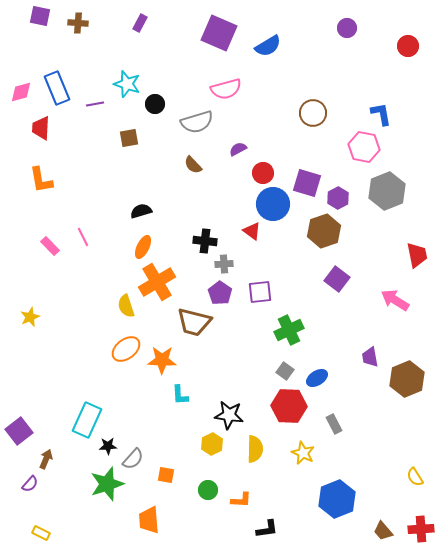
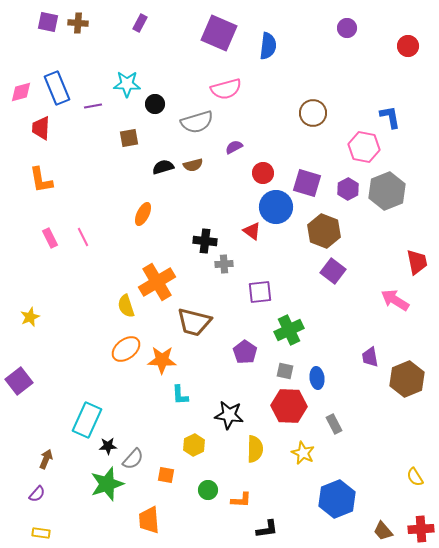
purple square at (40, 16): moved 8 px right, 6 px down
blue semicircle at (268, 46): rotated 52 degrees counterclockwise
cyan star at (127, 84): rotated 16 degrees counterclockwise
purple line at (95, 104): moved 2 px left, 2 px down
blue L-shape at (381, 114): moved 9 px right, 3 px down
purple semicircle at (238, 149): moved 4 px left, 2 px up
brown semicircle at (193, 165): rotated 60 degrees counterclockwise
purple hexagon at (338, 198): moved 10 px right, 9 px up
blue circle at (273, 204): moved 3 px right, 3 px down
black semicircle at (141, 211): moved 22 px right, 44 px up
brown hexagon at (324, 231): rotated 20 degrees counterclockwise
pink rectangle at (50, 246): moved 8 px up; rotated 18 degrees clockwise
orange ellipse at (143, 247): moved 33 px up
red trapezoid at (417, 255): moved 7 px down
purple square at (337, 279): moved 4 px left, 8 px up
purple pentagon at (220, 293): moved 25 px right, 59 px down
gray square at (285, 371): rotated 24 degrees counterclockwise
blue ellipse at (317, 378): rotated 65 degrees counterclockwise
purple square at (19, 431): moved 50 px up
yellow hexagon at (212, 444): moved 18 px left, 1 px down
purple semicircle at (30, 484): moved 7 px right, 10 px down
yellow rectangle at (41, 533): rotated 18 degrees counterclockwise
